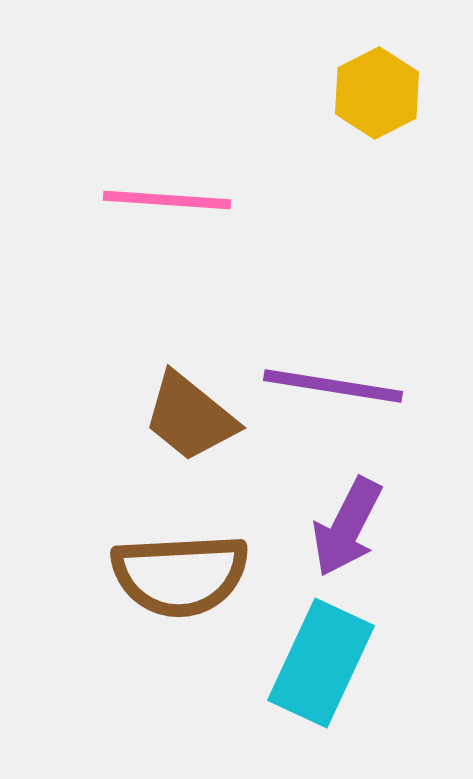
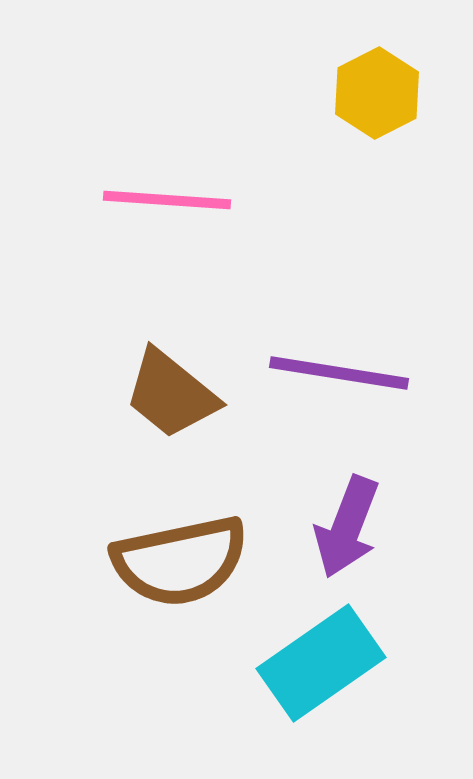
purple line: moved 6 px right, 13 px up
brown trapezoid: moved 19 px left, 23 px up
purple arrow: rotated 6 degrees counterclockwise
brown semicircle: moved 14 px up; rotated 9 degrees counterclockwise
cyan rectangle: rotated 30 degrees clockwise
